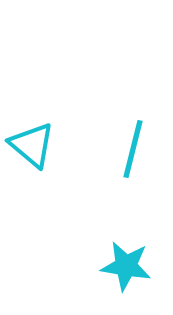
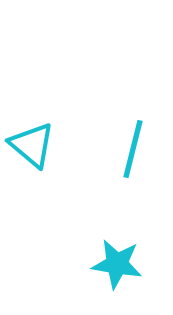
cyan star: moved 9 px left, 2 px up
